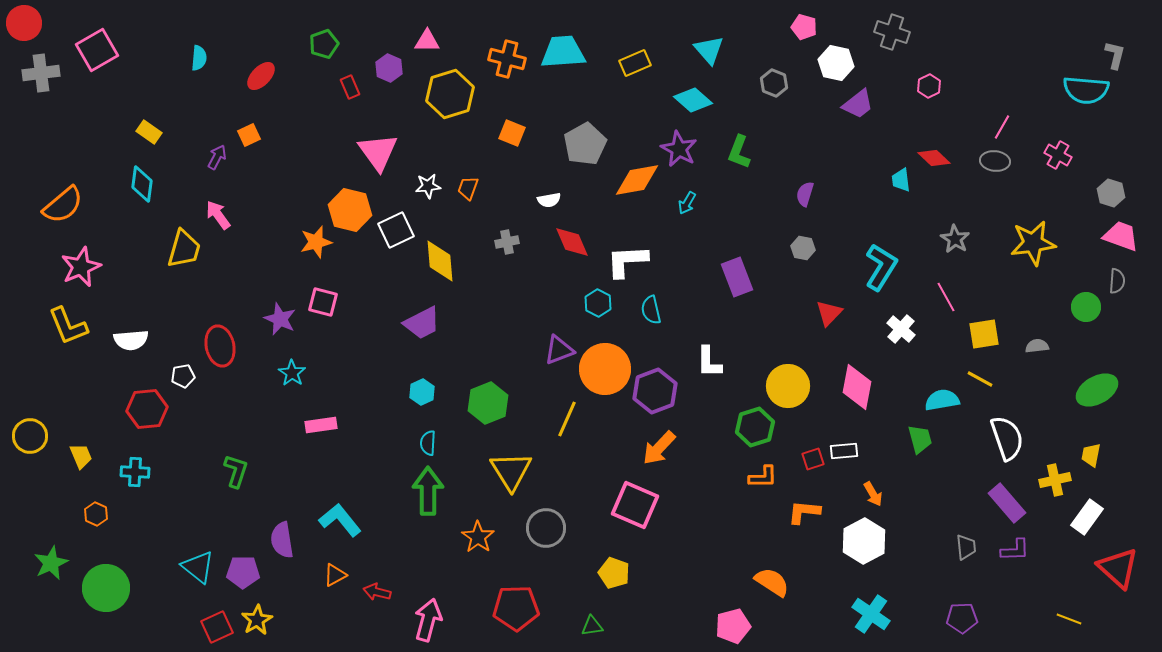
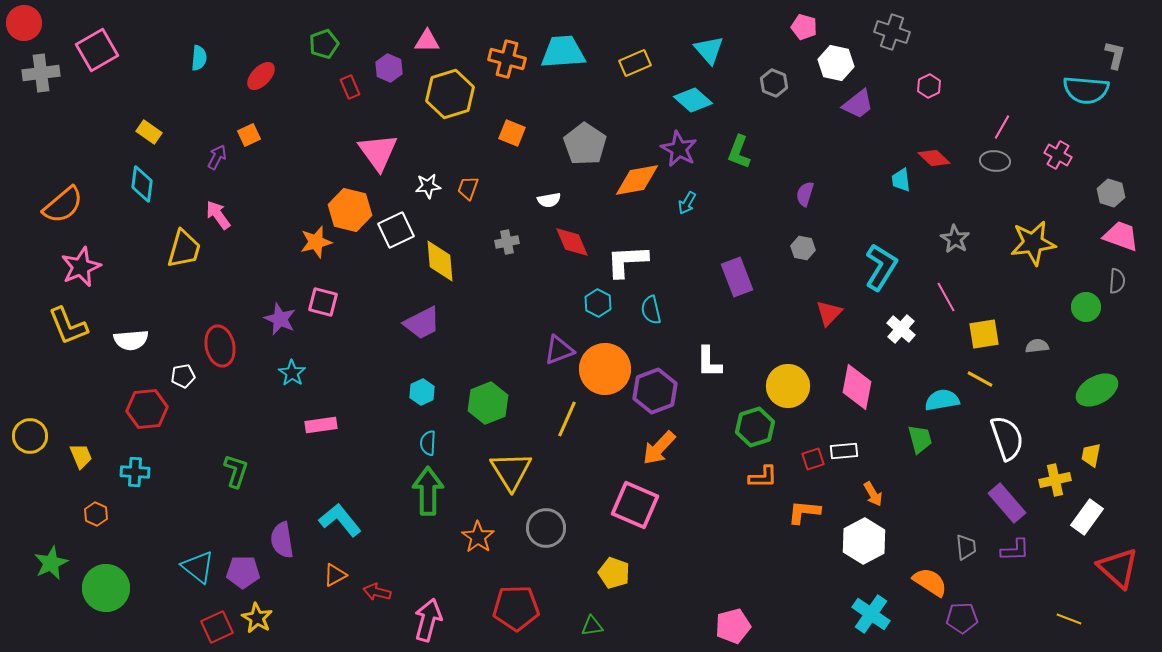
gray pentagon at (585, 144): rotated 9 degrees counterclockwise
orange semicircle at (772, 582): moved 158 px right
yellow star at (257, 620): moved 2 px up; rotated 12 degrees counterclockwise
